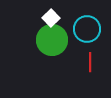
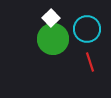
green circle: moved 1 px right, 1 px up
red line: rotated 18 degrees counterclockwise
